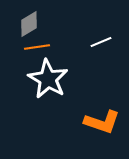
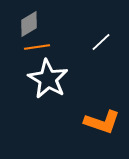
white line: rotated 20 degrees counterclockwise
